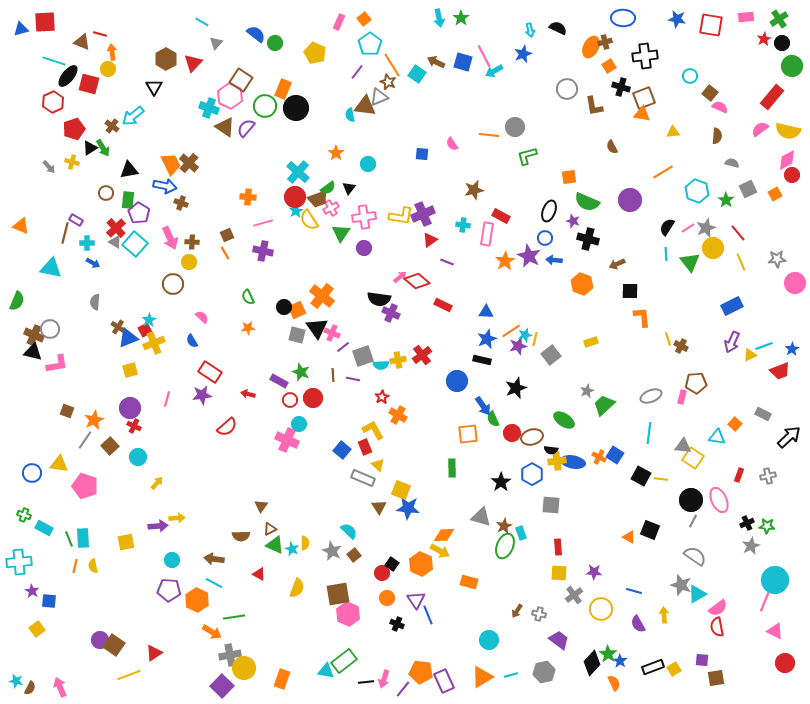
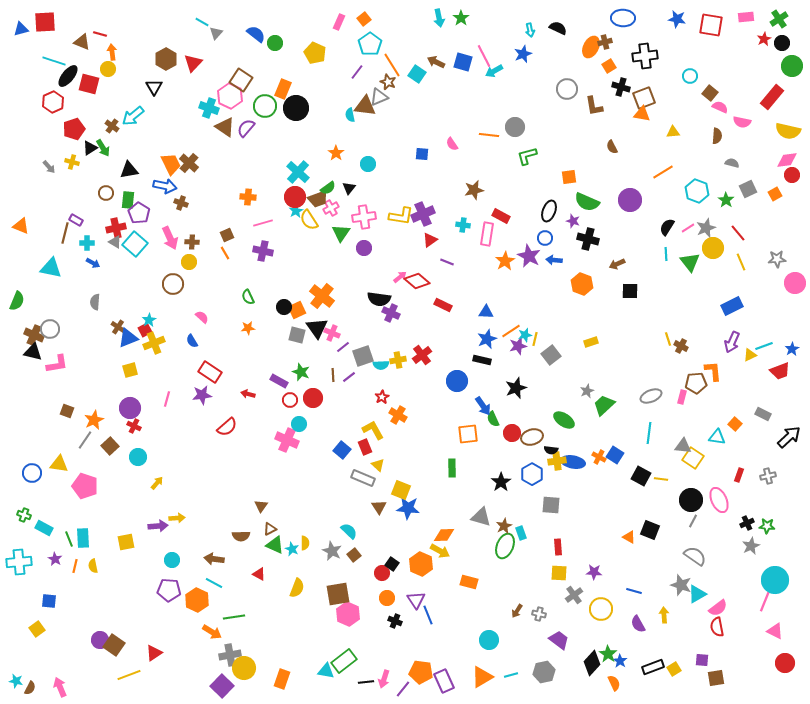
gray triangle at (216, 43): moved 10 px up
pink semicircle at (760, 129): moved 18 px left, 7 px up; rotated 132 degrees counterclockwise
pink diamond at (787, 160): rotated 20 degrees clockwise
red cross at (116, 228): rotated 30 degrees clockwise
orange L-shape at (642, 317): moved 71 px right, 54 px down
purple line at (353, 379): moved 4 px left, 2 px up; rotated 48 degrees counterclockwise
purple star at (32, 591): moved 23 px right, 32 px up
black cross at (397, 624): moved 2 px left, 3 px up
